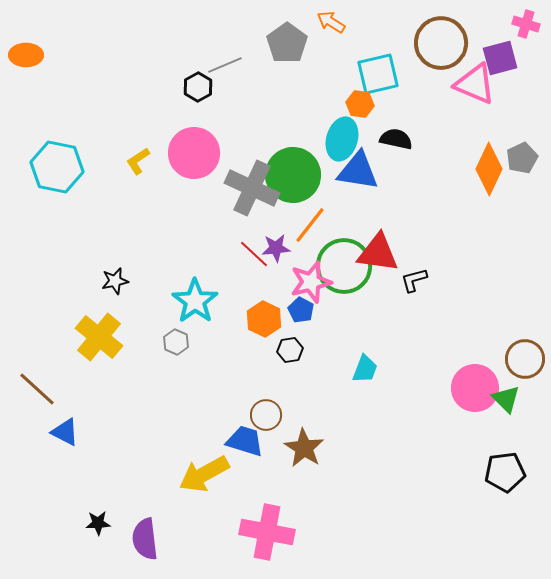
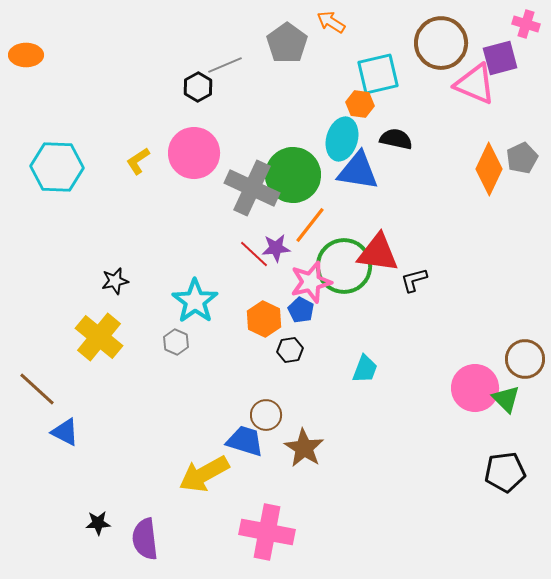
cyan hexagon at (57, 167): rotated 9 degrees counterclockwise
